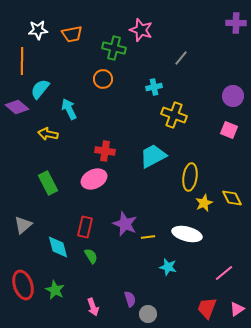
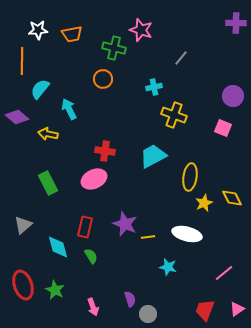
purple diamond: moved 10 px down
pink square: moved 6 px left, 2 px up
red trapezoid: moved 2 px left, 2 px down
